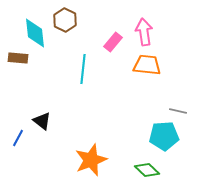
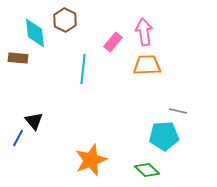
orange trapezoid: rotated 8 degrees counterclockwise
black triangle: moved 8 px left; rotated 12 degrees clockwise
